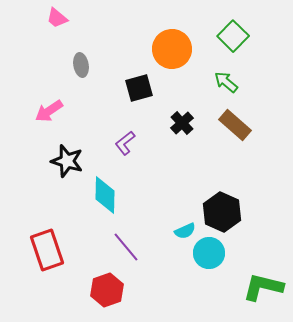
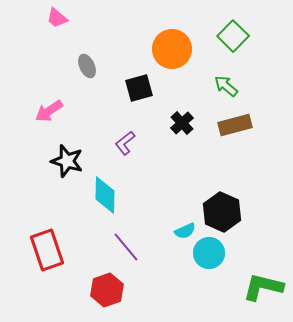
gray ellipse: moved 6 px right, 1 px down; rotated 15 degrees counterclockwise
green arrow: moved 4 px down
brown rectangle: rotated 56 degrees counterclockwise
